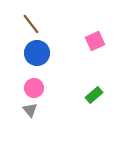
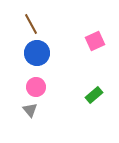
brown line: rotated 10 degrees clockwise
pink circle: moved 2 px right, 1 px up
